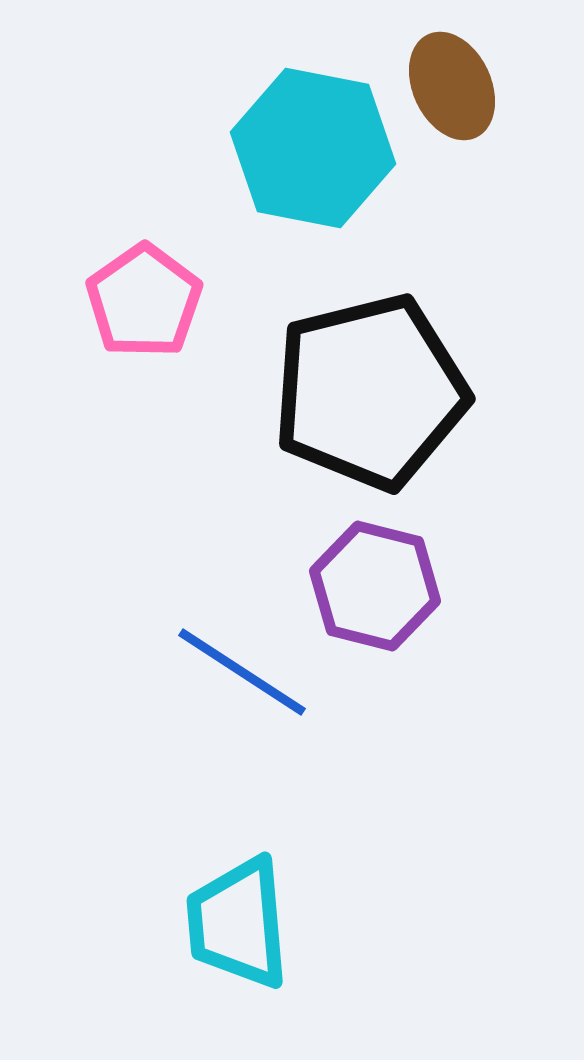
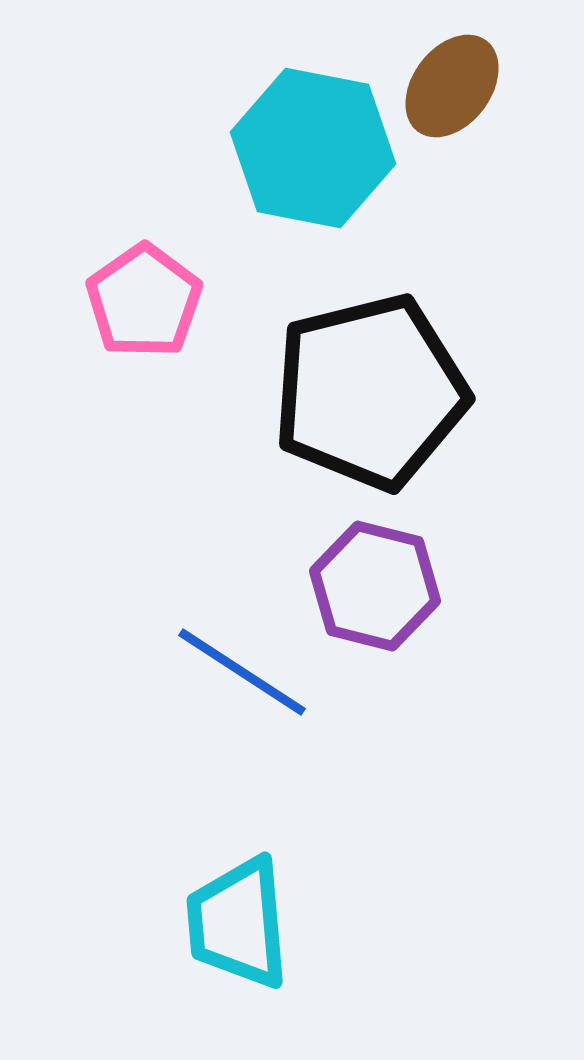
brown ellipse: rotated 62 degrees clockwise
